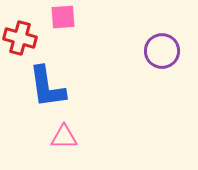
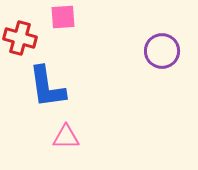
pink triangle: moved 2 px right
